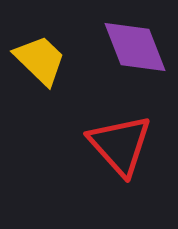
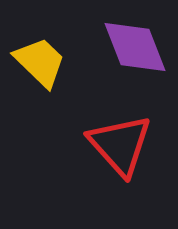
yellow trapezoid: moved 2 px down
